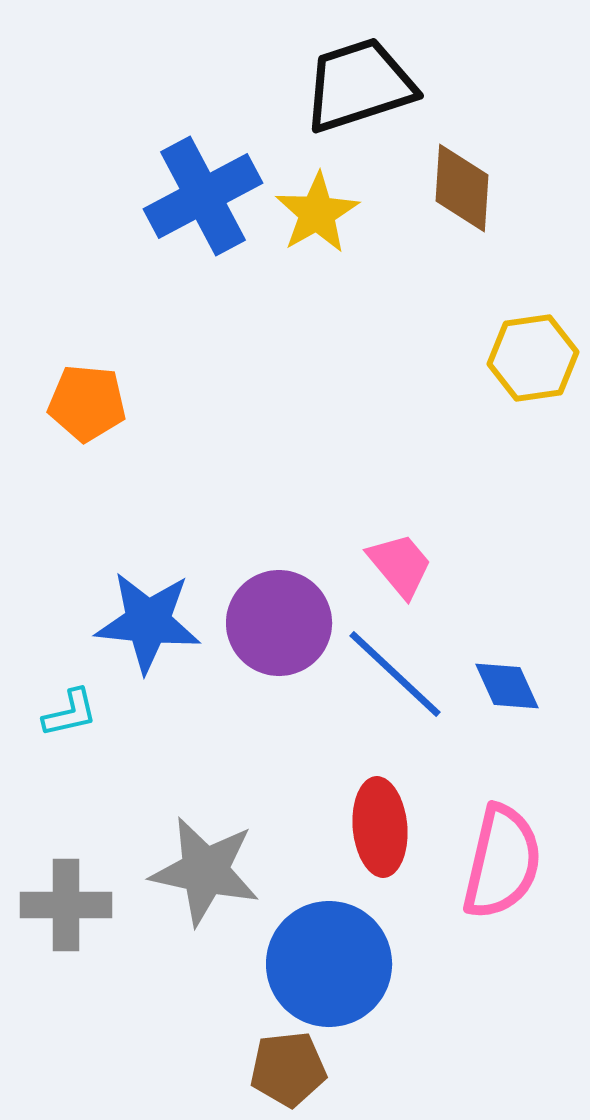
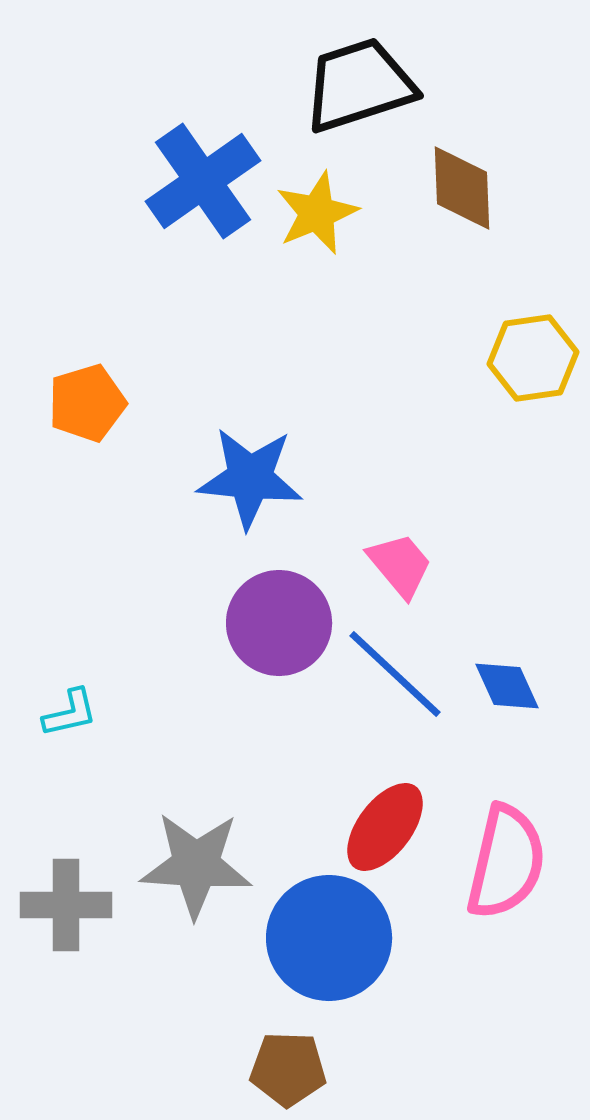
brown diamond: rotated 6 degrees counterclockwise
blue cross: moved 15 px up; rotated 7 degrees counterclockwise
yellow star: rotated 8 degrees clockwise
orange pentagon: rotated 22 degrees counterclockwise
blue star: moved 102 px right, 144 px up
red ellipse: moved 5 px right; rotated 42 degrees clockwise
pink semicircle: moved 4 px right
gray star: moved 9 px left, 6 px up; rotated 8 degrees counterclockwise
blue circle: moved 26 px up
brown pentagon: rotated 8 degrees clockwise
